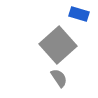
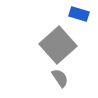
gray semicircle: moved 1 px right
